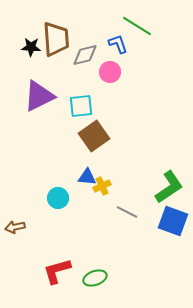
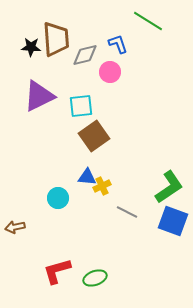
green line: moved 11 px right, 5 px up
